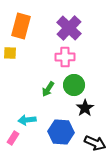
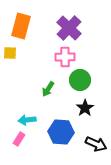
green circle: moved 6 px right, 5 px up
pink rectangle: moved 6 px right, 1 px down
black arrow: moved 1 px right, 1 px down
